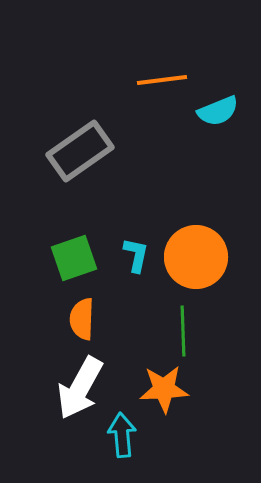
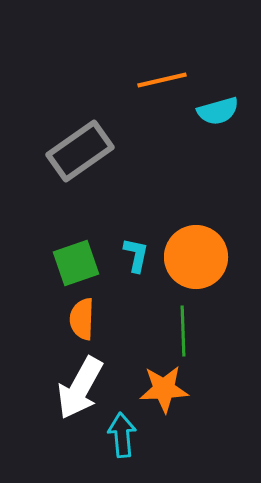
orange line: rotated 6 degrees counterclockwise
cyan semicircle: rotated 6 degrees clockwise
green square: moved 2 px right, 5 px down
